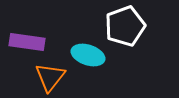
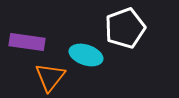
white pentagon: moved 2 px down
cyan ellipse: moved 2 px left
